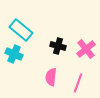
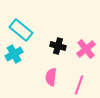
cyan cross: rotated 36 degrees clockwise
pink line: moved 1 px right, 2 px down
